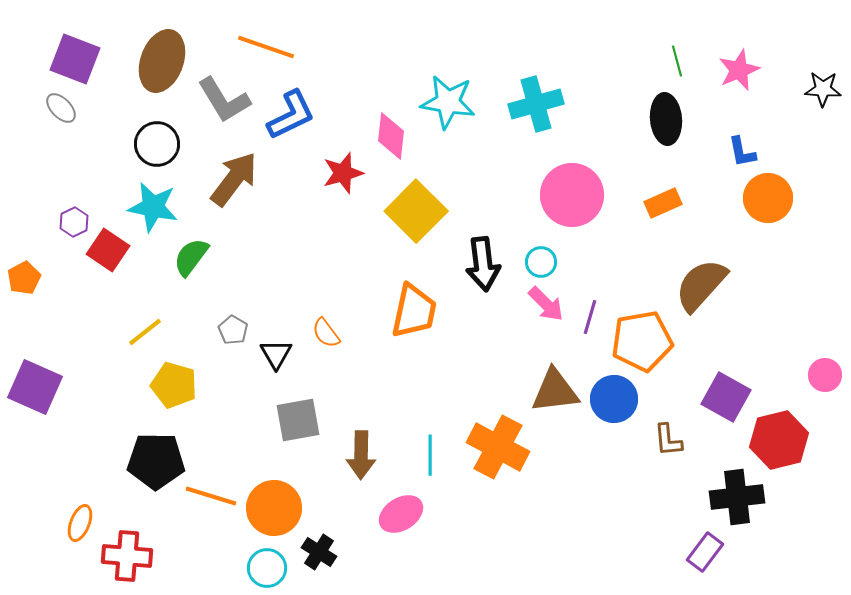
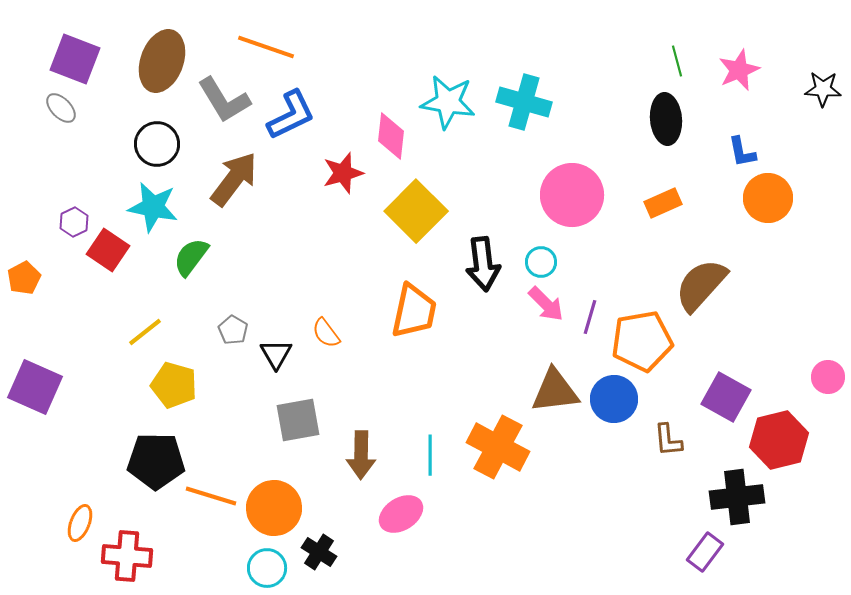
cyan cross at (536, 104): moved 12 px left, 2 px up; rotated 32 degrees clockwise
pink circle at (825, 375): moved 3 px right, 2 px down
